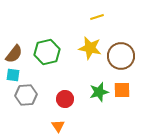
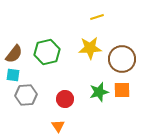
yellow star: rotated 15 degrees counterclockwise
brown circle: moved 1 px right, 3 px down
